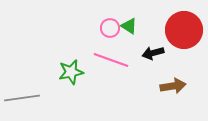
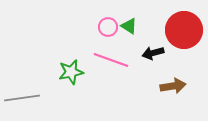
pink circle: moved 2 px left, 1 px up
